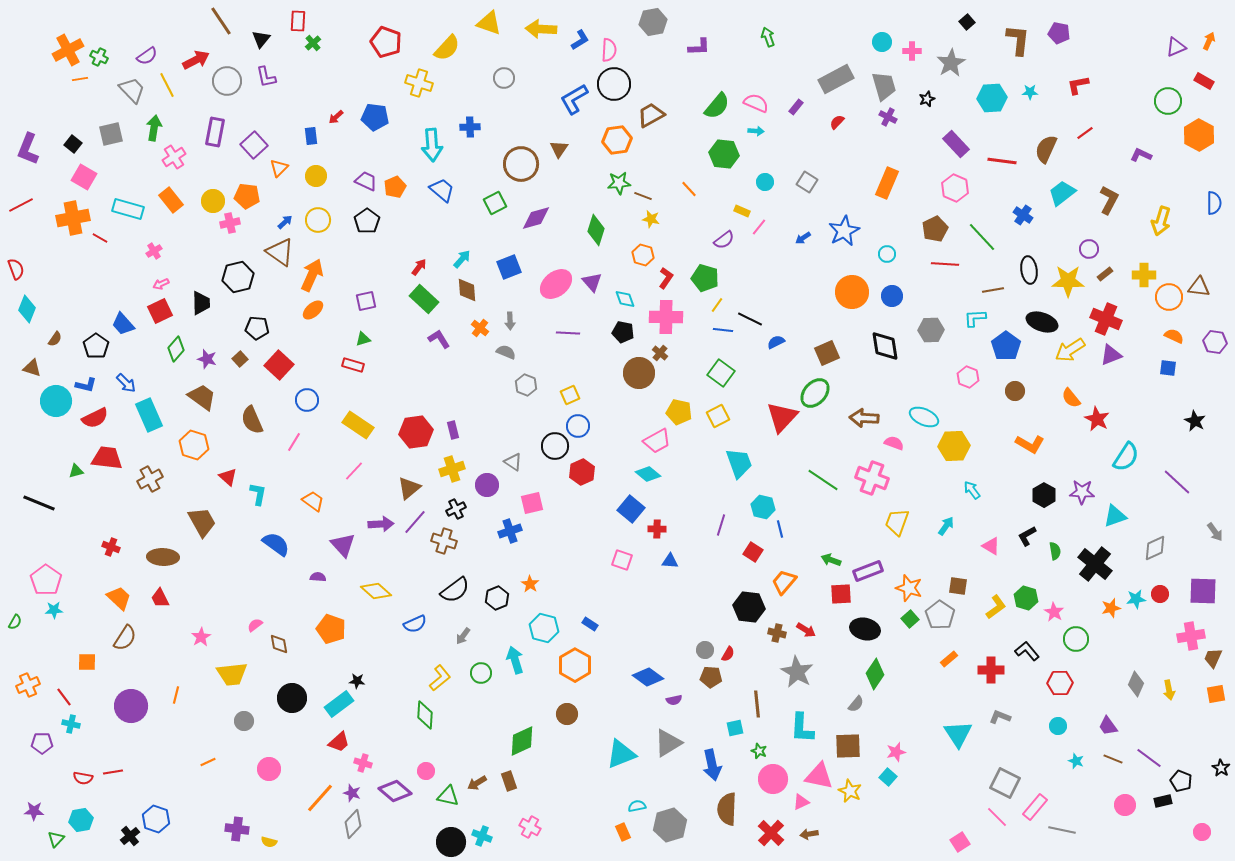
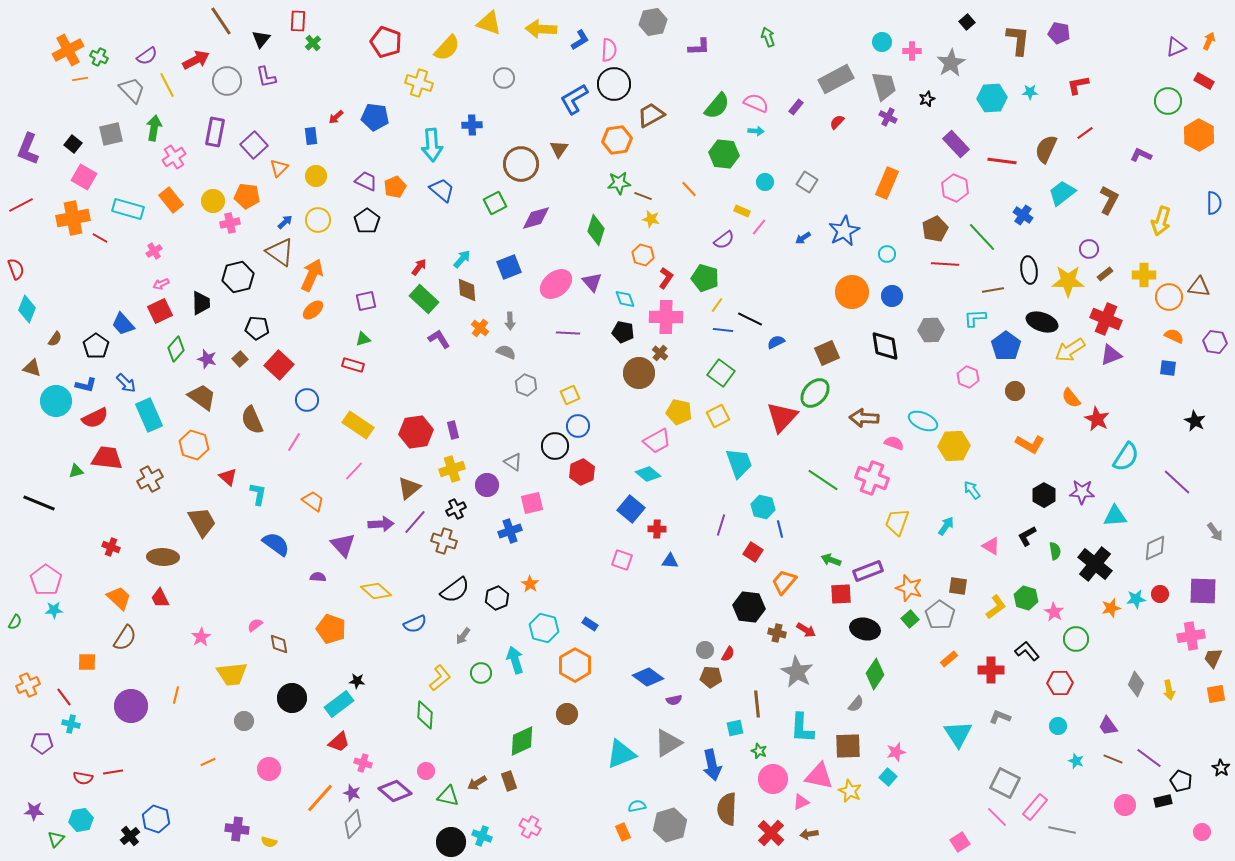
blue cross at (470, 127): moved 2 px right, 2 px up
cyan ellipse at (924, 417): moved 1 px left, 4 px down
cyan triangle at (1115, 516): rotated 15 degrees clockwise
